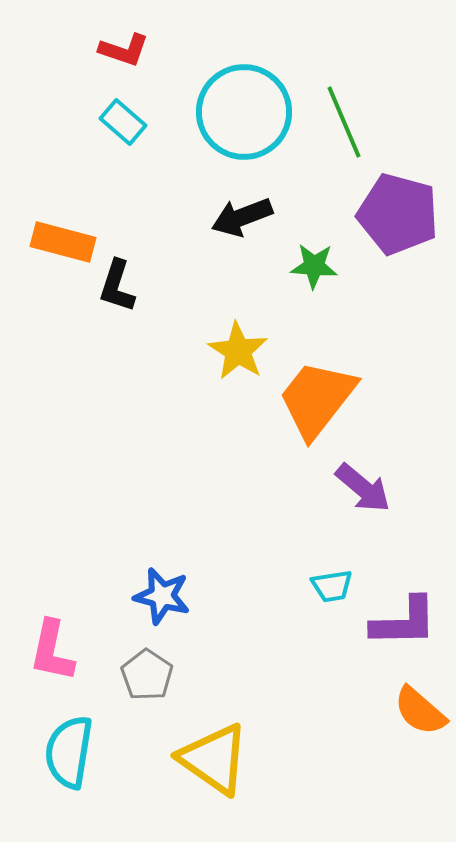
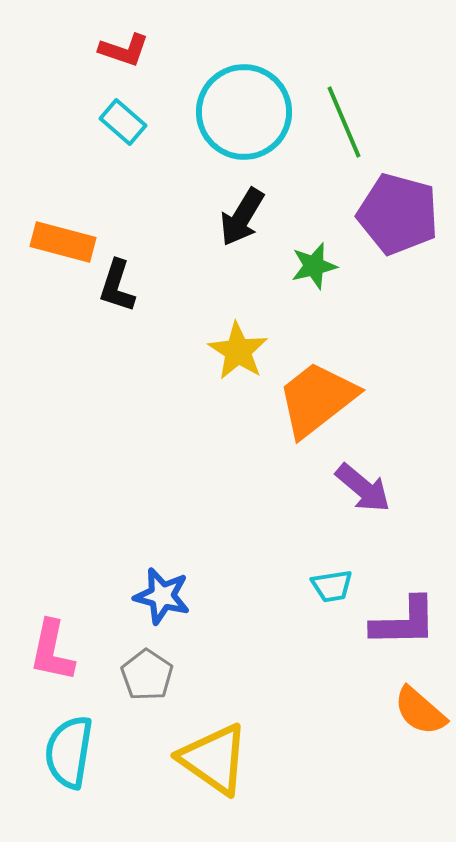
black arrow: rotated 38 degrees counterclockwise
green star: rotated 18 degrees counterclockwise
orange trapezoid: rotated 14 degrees clockwise
